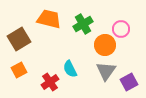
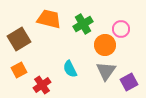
red cross: moved 8 px left, 3 px down
